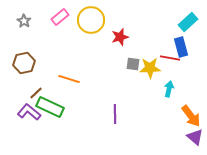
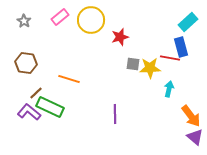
brown hexagon: moved 2 px right; rotated 20 degrees clockwise
